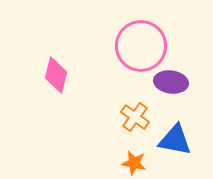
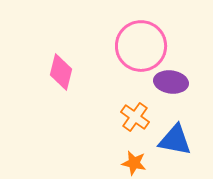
pink diamond: moved 5 px right, 3 px up
